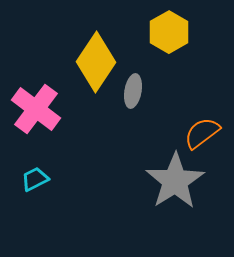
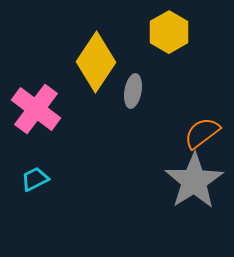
gray star: moved 19 px right
